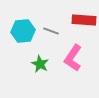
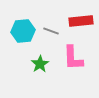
red rectangle: moved 3 px left, 1 px down; rotated 10 degrees counterclockwise
pink L-shape: rotated 36 degrees counterclockwise
green star: rotated 12 degrees clockwise
